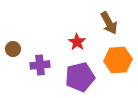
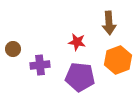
brown arrow: rotated 25 degrees clockwise
red star: rotated 24 degrees counterclockwise
orange hexagon: rotated 16 degrees counterclockwise
purple pentagon: rotated 20 degrees clockwise
